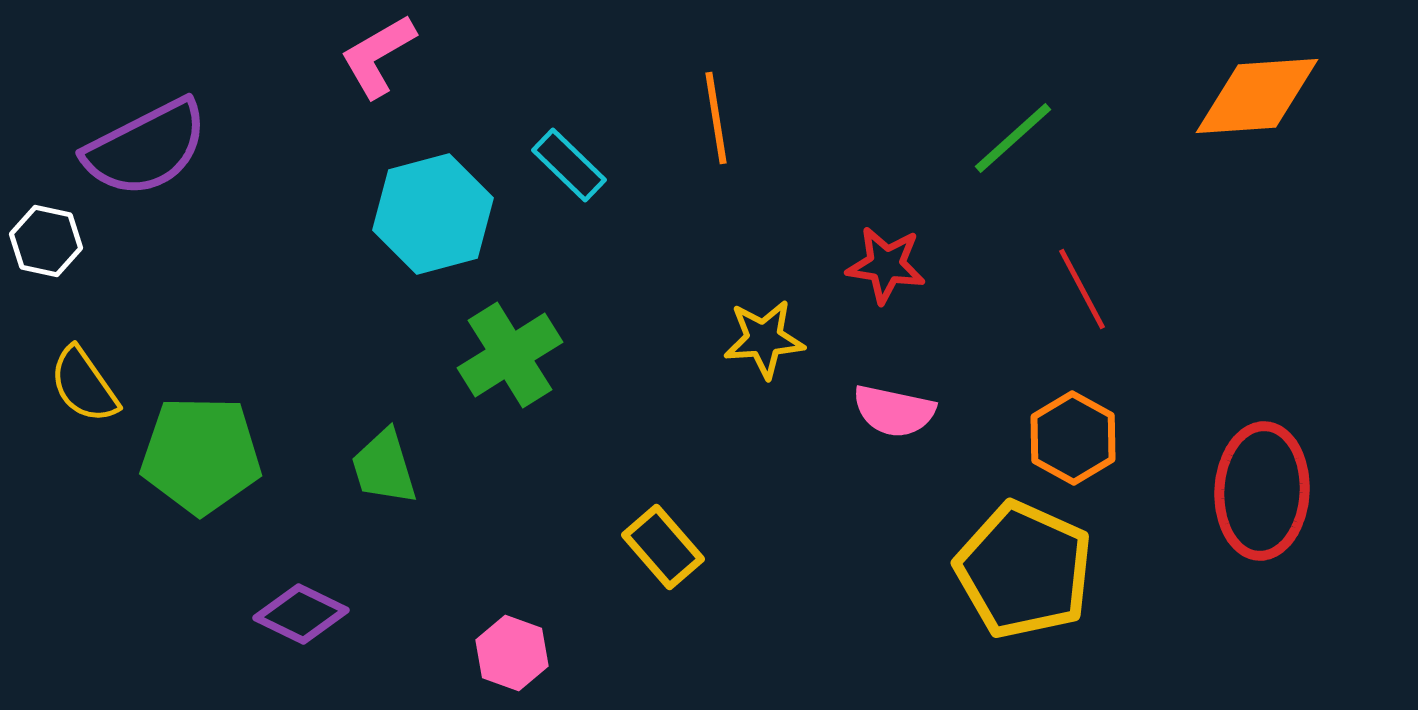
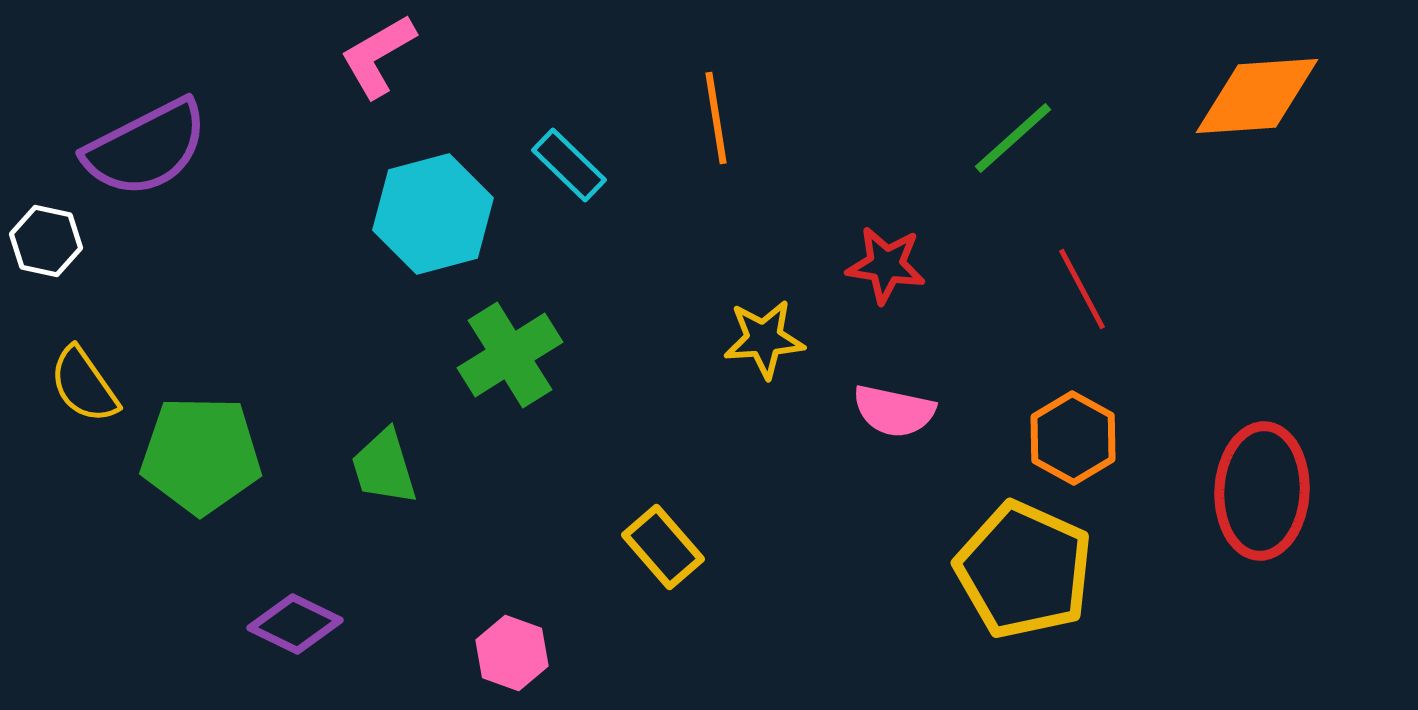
purple diamond: moved 6 px left, 10 px down
